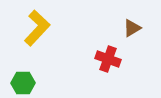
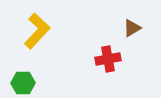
yellow L-shape: moved 3 px down
red cross: rotated 30 degrees counterclockwise
